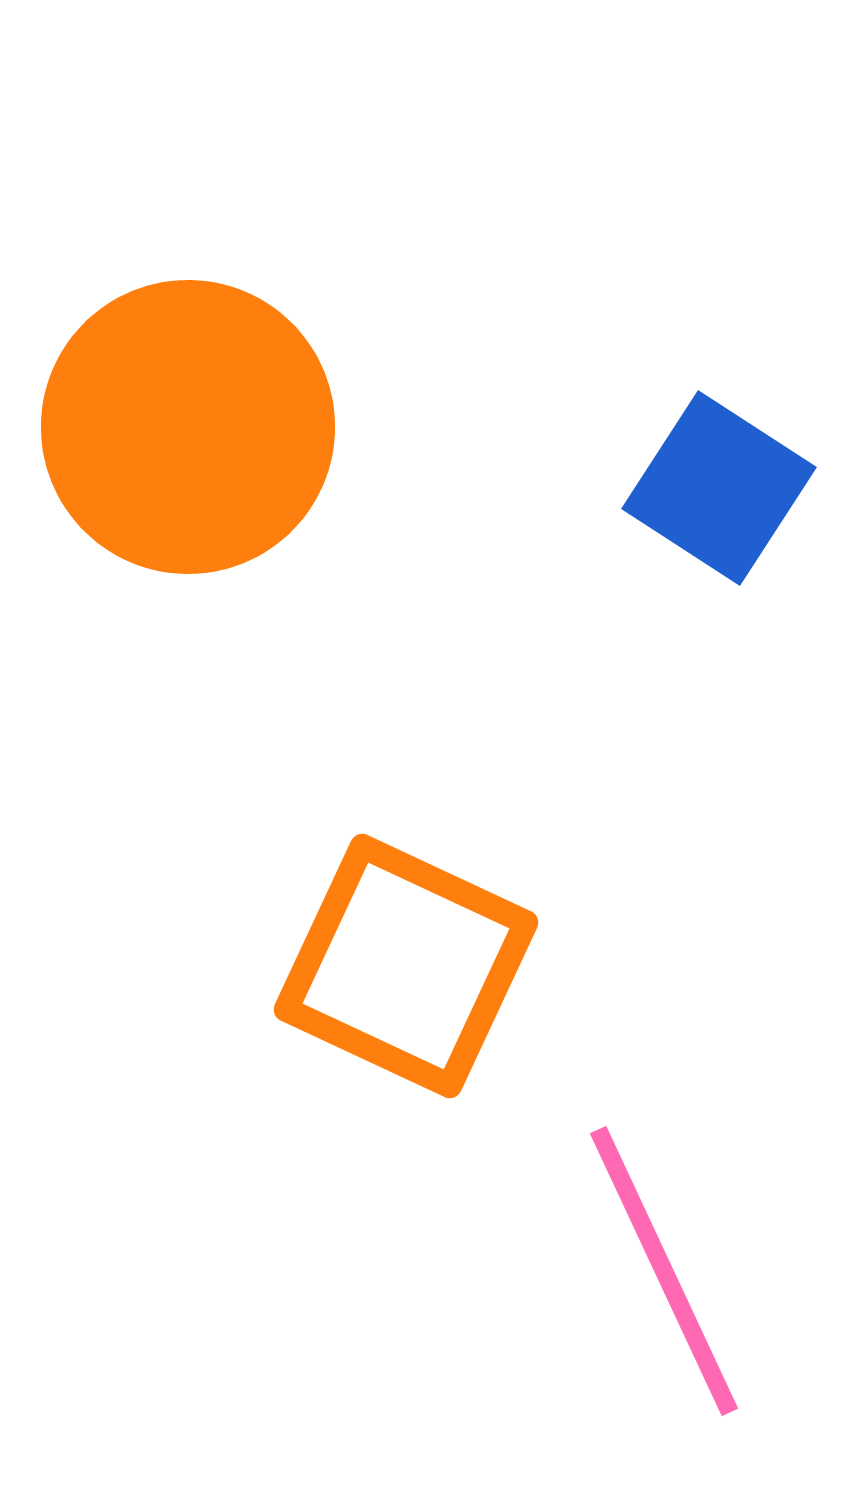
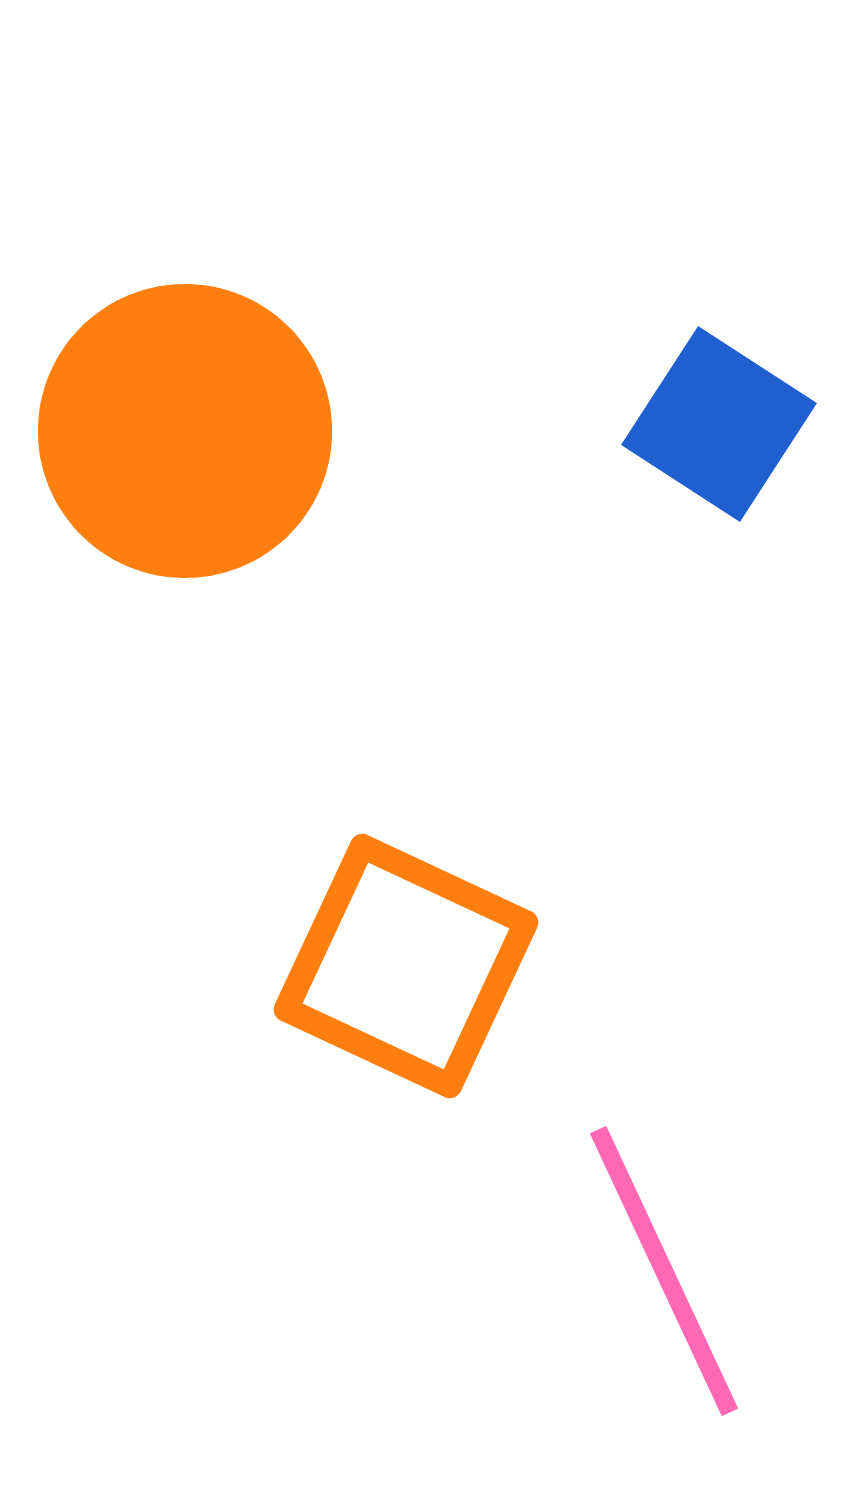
orange circle: moved 3 px left, 4 px down
blue square: moved 64 px up
